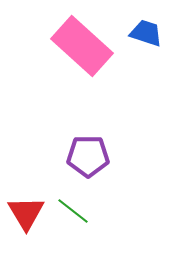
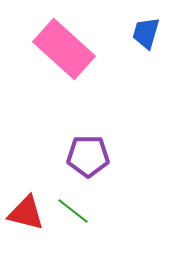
blue trapezoid: rotated 92 degrees counterclockwise
pink rectangle: moved 18 px left, 3 px down
red triangle: rotated 45 degrees counterclockwise
